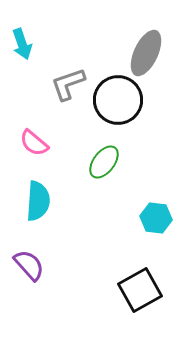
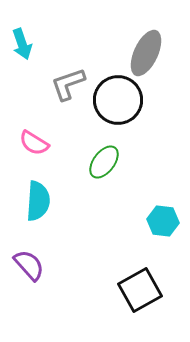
pink semicircle: rotated 8 degrees counterclockwise
cyan hexagon: moved 7 px right, 3 px down
